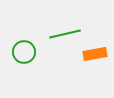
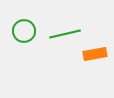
green circle: moved 21 px up
